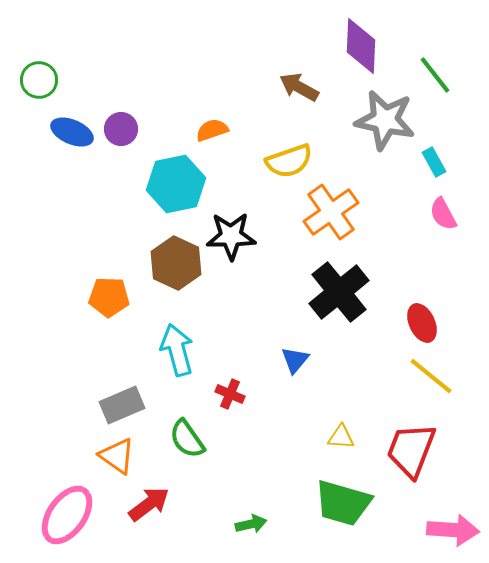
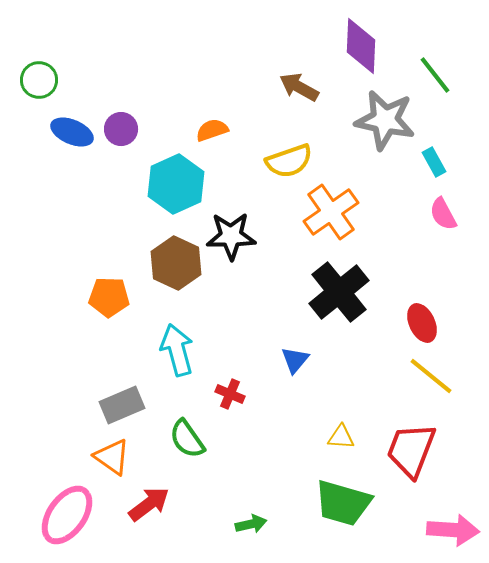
cyan hexagon: rotated 12 degrees counterclockwise
orange triangle: moved 5 px left, 1 px down
